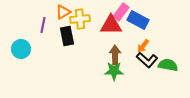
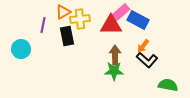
pink rectangle: rotated 12 degrees clockwise
green semicircle: moved 20 px down
